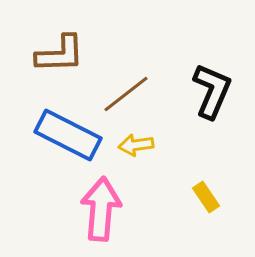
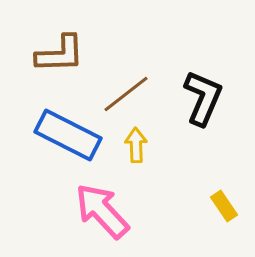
black L-shape: moved 9 px left, 7 px down
yellow arrow: rotated 96 degrees clockwise
yellow rectangle: moved 18 px right, 9 px down
pink arrow: moved 1 px right, 2 px down; rotated 48 degrees counterclockwise
